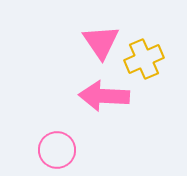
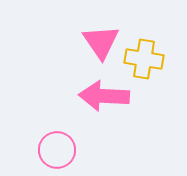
yellow cross: rotated 33 degrees clockwise
